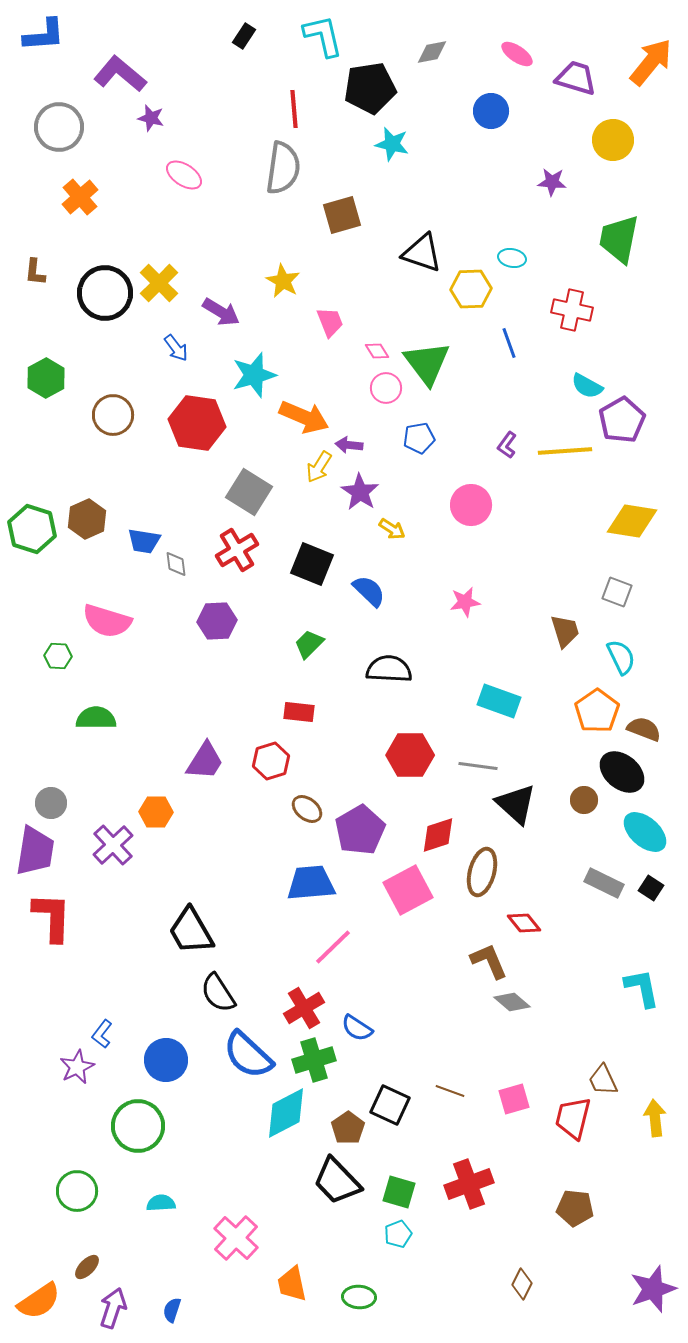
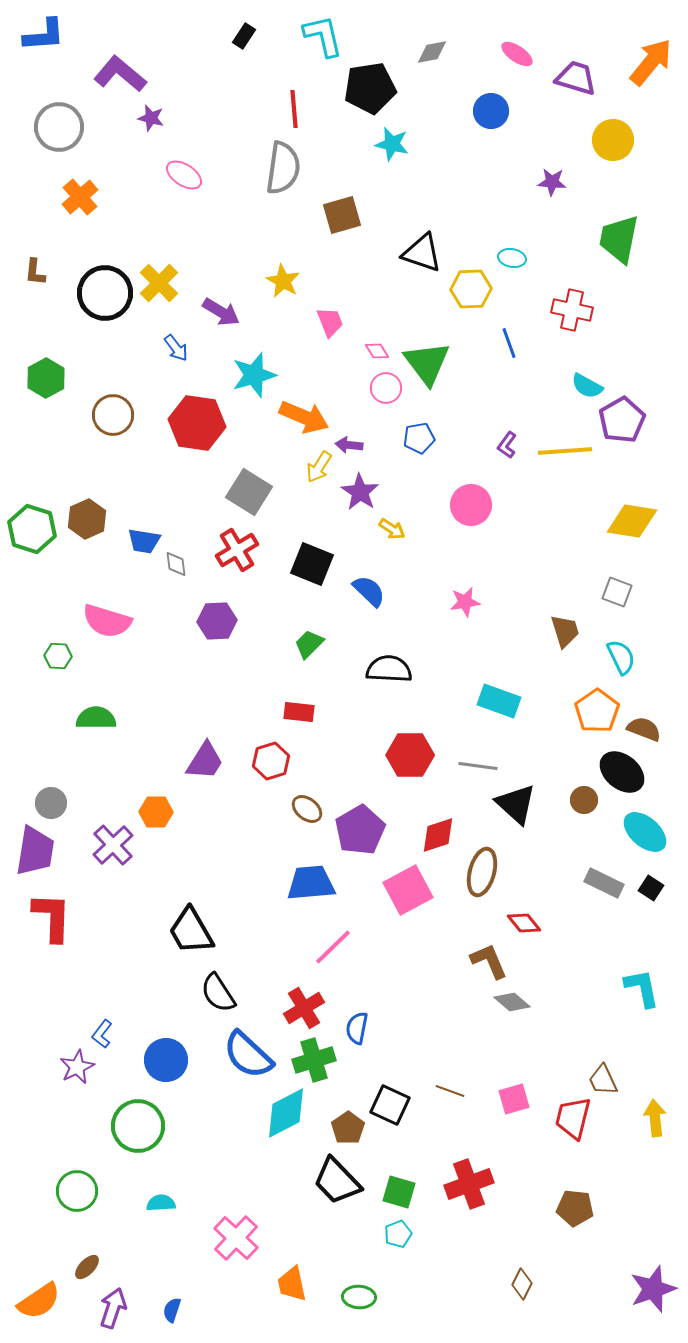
blue semicircle at (357, 1028): rotated 68 degrees clockwise
